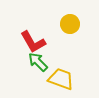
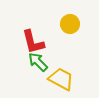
red L-shape: rotated 16 degrees clockwise
yellow trapezoid: rotated 8 degrees clockwise
